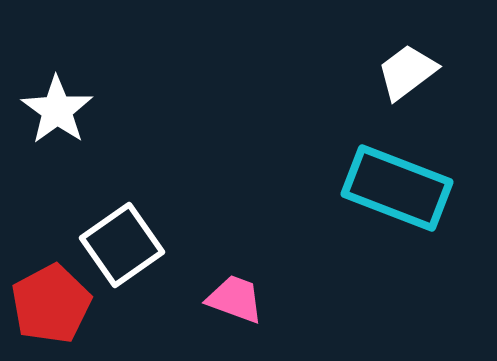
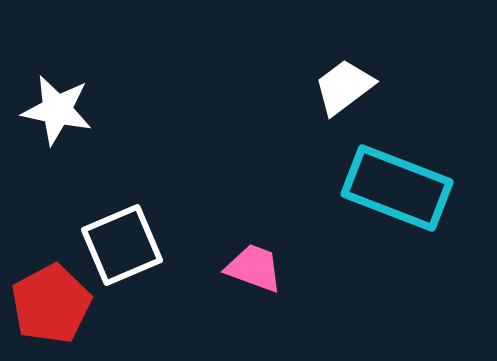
white trapezoid: moved 63 px left, 15 px down
white star: rotated 24 degrees counterclockwise
white square: rotated 12 degrees clockwise
pink trapezoid: moved 19 px right, 31 px up
